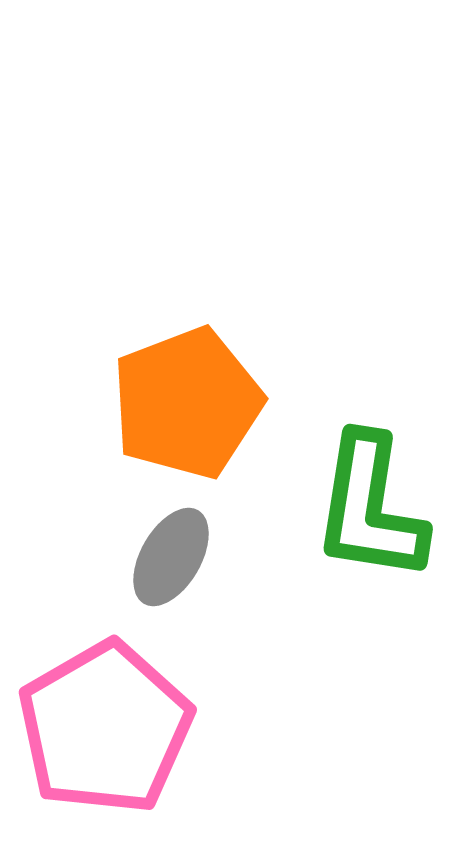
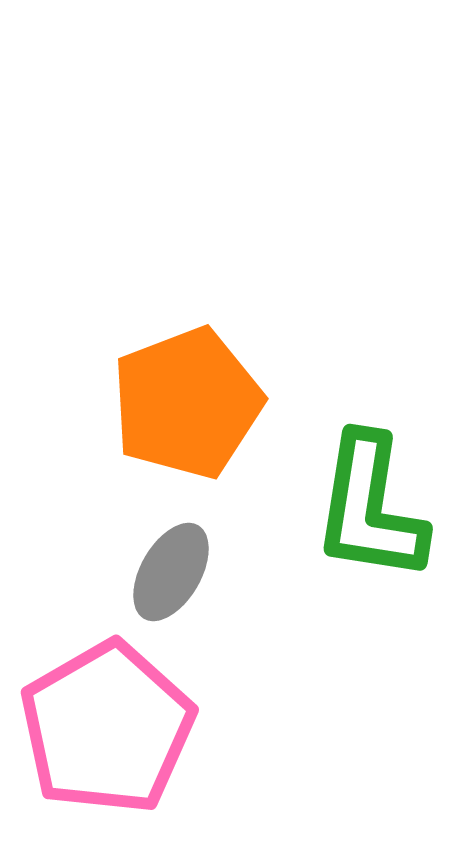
gray ellipse: moved 15 px down
pink pentagon: moved 2 px right
